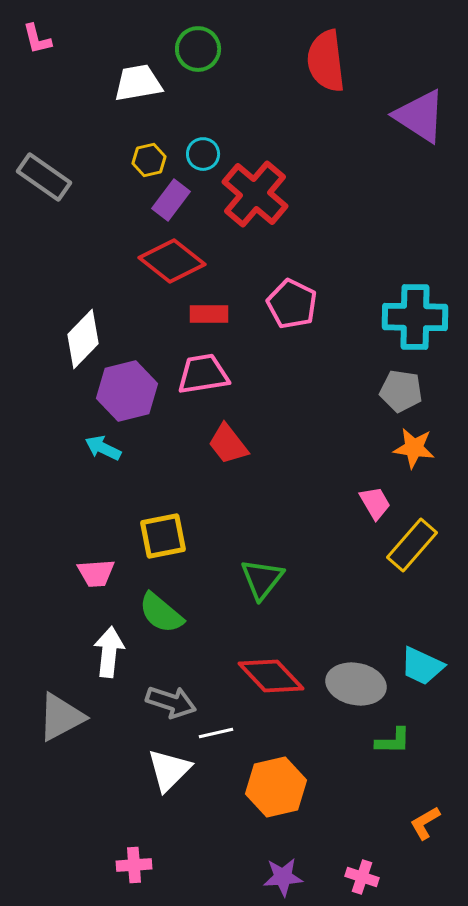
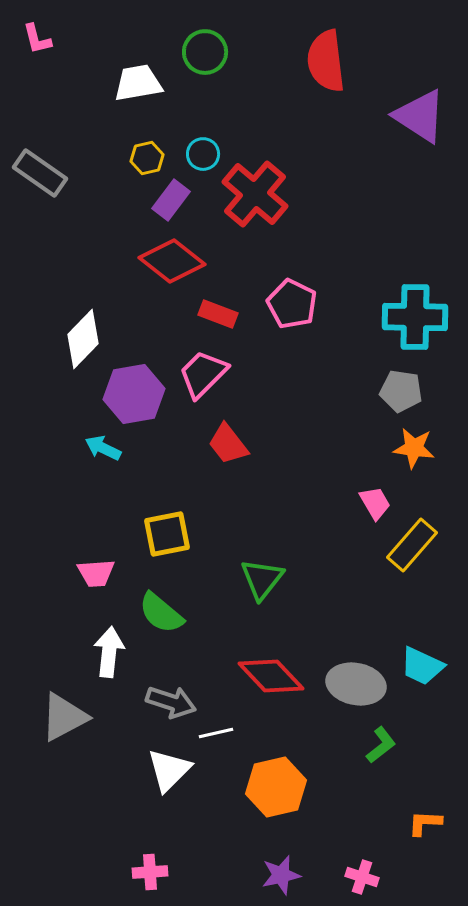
green circle at (198, 49): moved 7 px right, 3 px down
yellow hexagon at (149, 160): moved 2 px left, 2 px up
gray rectangle at (44, 177): moved 4 px left, 4 px up
red rectangle at (209, 314): moved 9 px right; rotated 21 degrees clockwise
pink trapezoid at (203, 374): rotated 36 degrees counterclockwise
purple hexagon at (127, 391): moved 7 px right, 3 px down; rotated 4 degrees clockwise
yellow square at (163, 536): moved 4 px right, 2 px up
gray triangle at (61, 717): moved 3 px right
green L-shape at (393, 741): moved 12 px left, 4 px down; rotated 39 degrees counterclockwise
orange L-shape at (425, 823): rotated 33 degrees clockwise
pink cross at (134, 865): moved 16 px right, 7 px down
purple star at (283, 877): moved 2 px left, 2 px up; rotated 9 degrees counterclockwise
